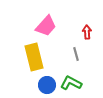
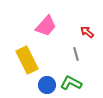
red arrow: rotated 48 degrees counterclockwise
yellow rectangle: moved 7 px left, 3 px down; rotated 12 degrees counterclockwise
